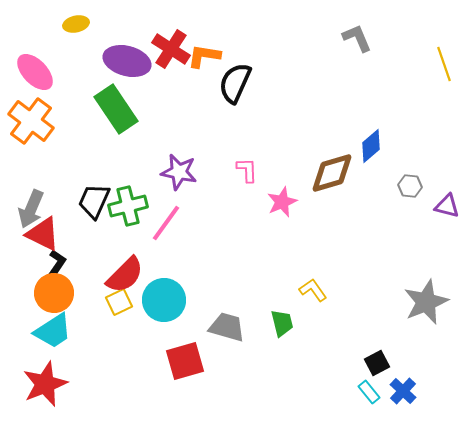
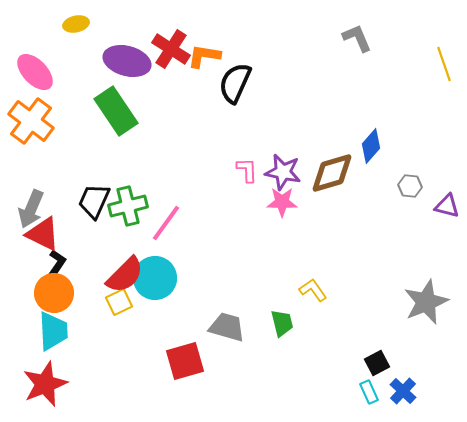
green rectangle: moved 2 px down
blue diamond: rotated 8 degrees counterclockwise
purple star: moved 104 px right
pink star: rotated 24 degrees clockwise
cyan circle: moved 9 px left, 22 px up
cyan trapezoid: rotated 60 degrees counterclockwise
cyan rectangle: rotated 15 degrees clockwise
